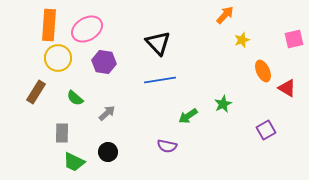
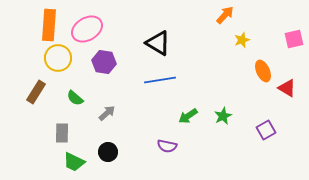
black triangle: rotated 16 degrees counterclockwise
green star: moved 12 px down
